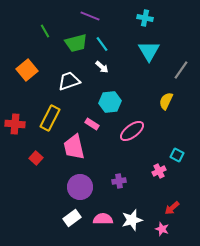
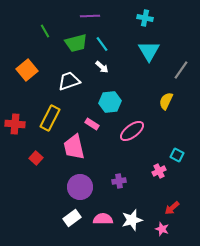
purple line: rotated 24 degrees counterclockwise
